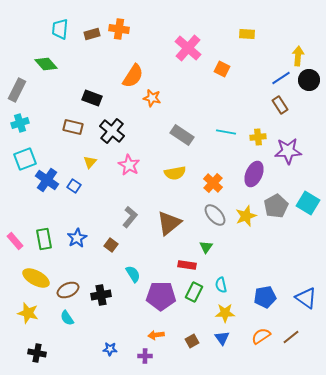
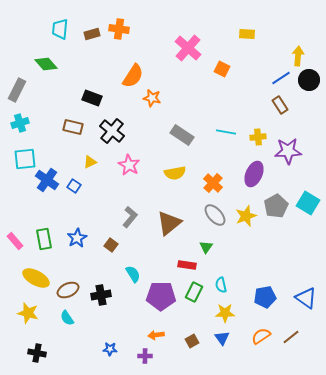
cyan square at (25, 159): rotated 15 degrees clockwise
yellow triangle at (90, 162): rotated 24 degrees clockwise
